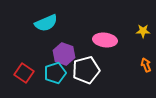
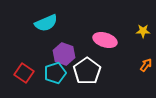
pink ellipse: rotated 10 degrees clockwise
orange arrow: rotated 56 degrees clockwise
white pentagon: moved 1 px right, 1 px down; rotated 20 degrees counterclockwise
